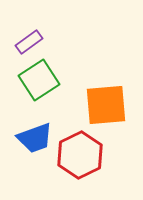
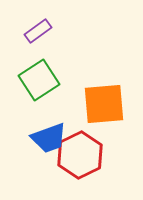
purple rectangle: moved 9 px right, 11 px up
orange square: moved 2 px left, 1 px up
blue trapezoid: moved 14 px right
